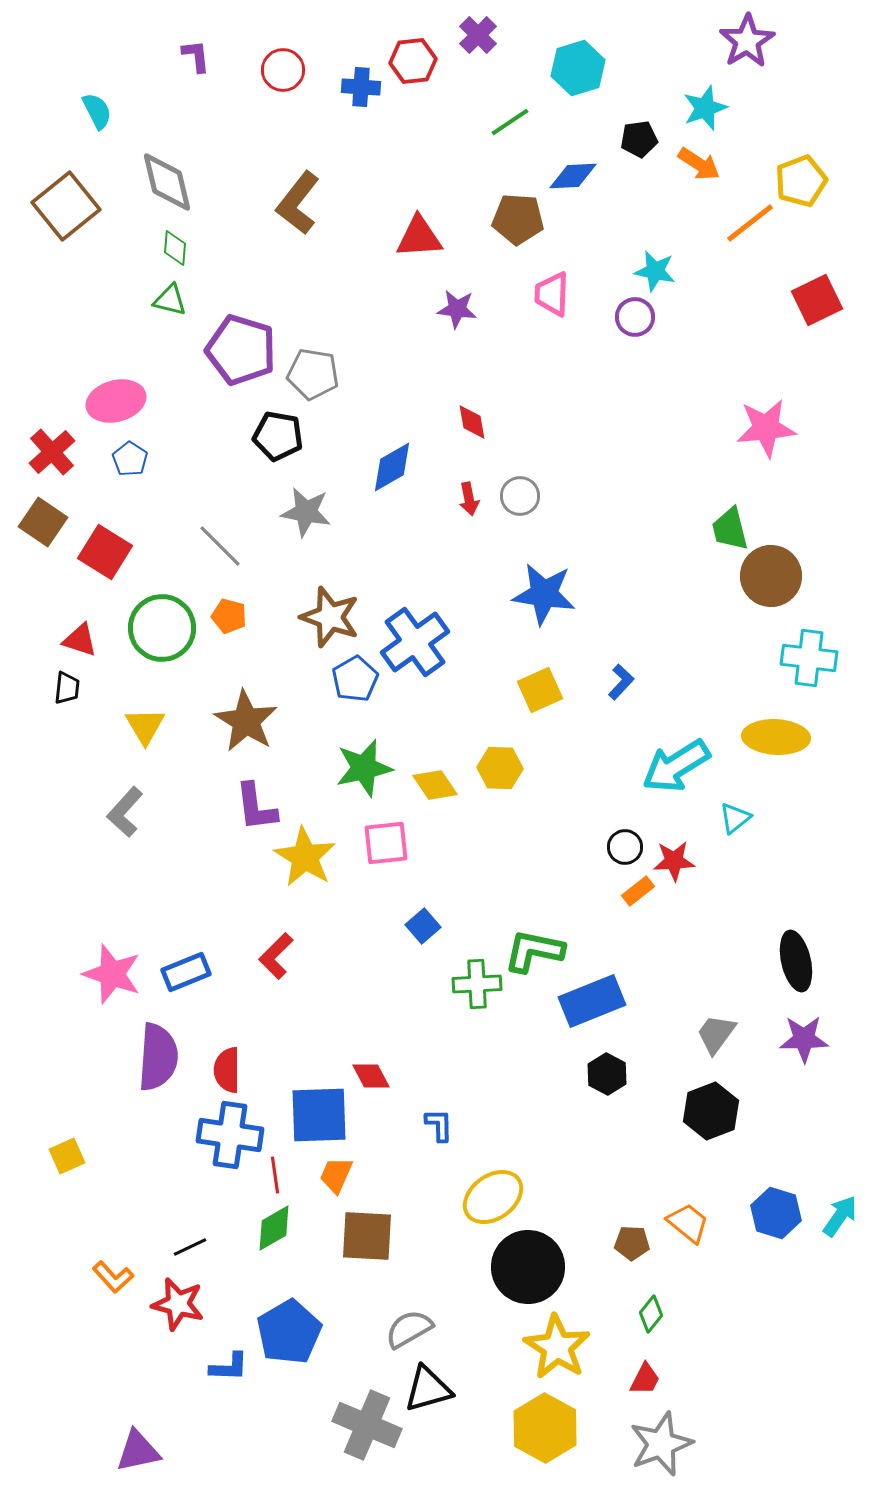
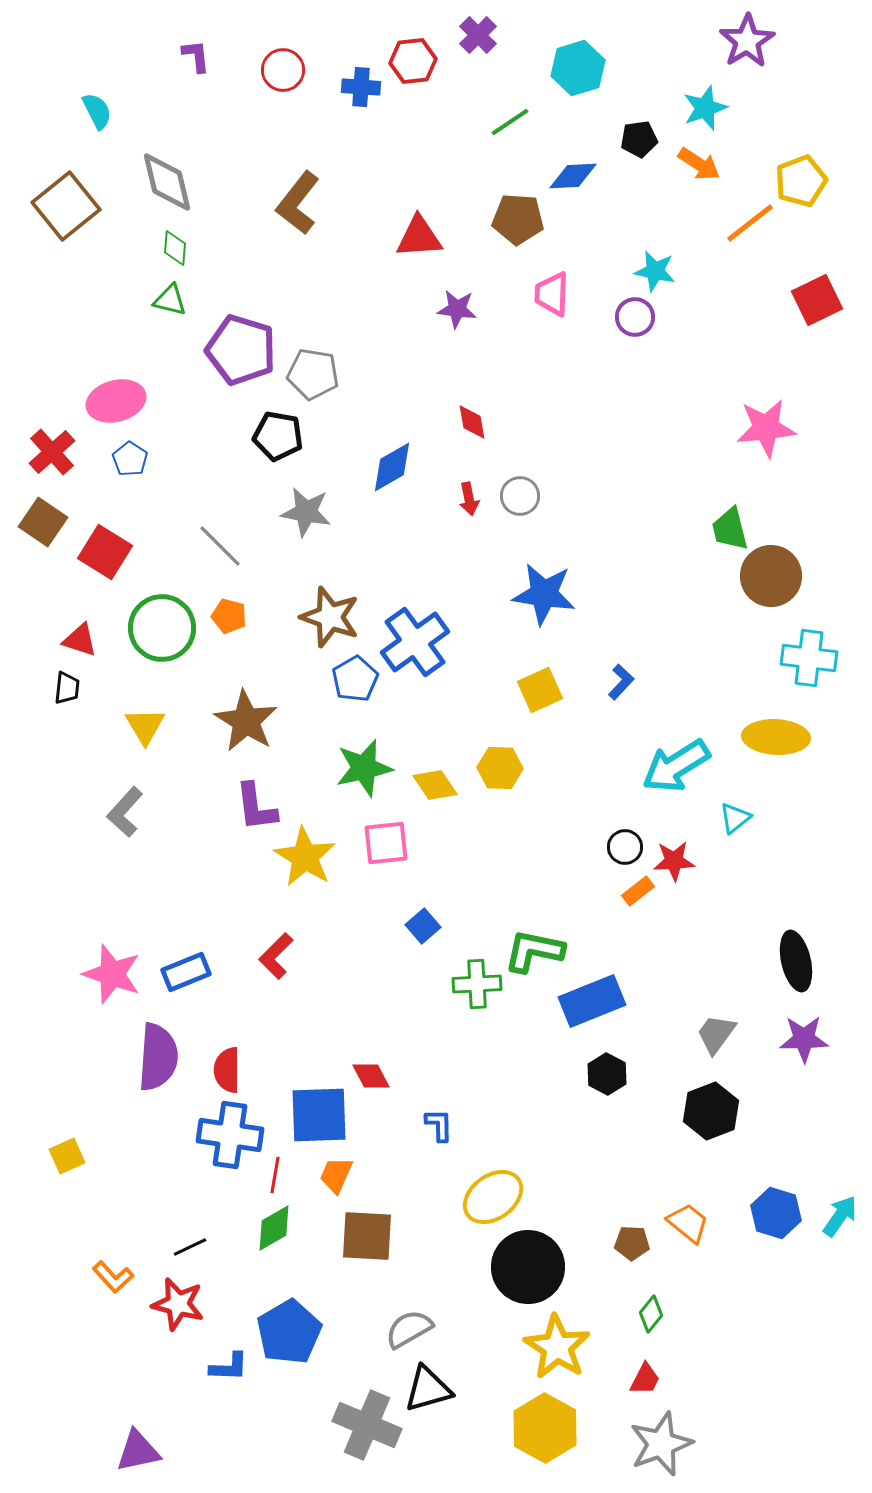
red line at (275, 1175): rotated 18 degrees clockwise
